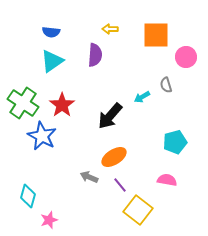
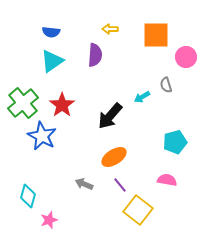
green cross: rotated 16 degrees clockwise
gray arrow: moved 5 px left, 7 px down
